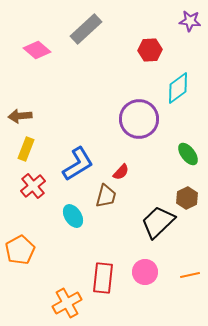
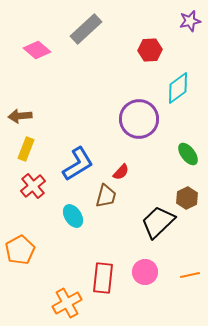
purple star: rotated 20 degrees counterclockwise
